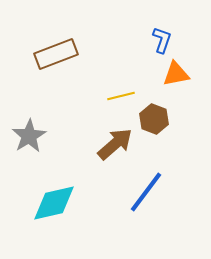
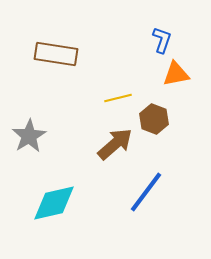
brown rectangle: rotated 30 degrees clockwise
yellow line: moved 3 px left, 2 px down
